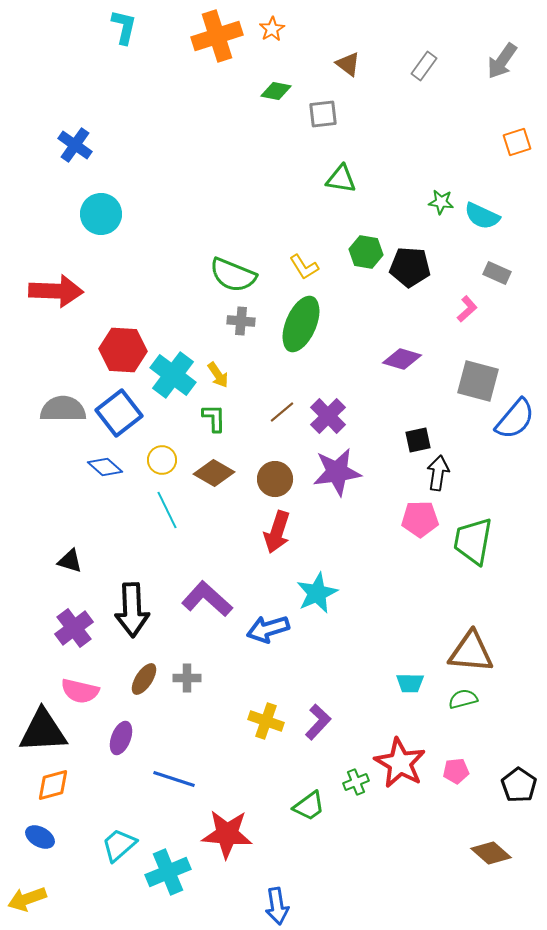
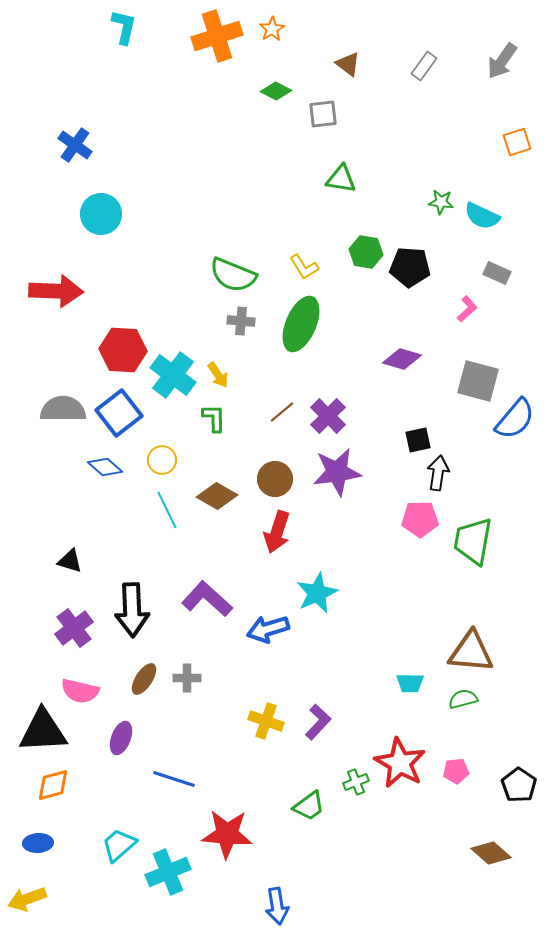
green diamond at (276, 91): rotated 16 degrees clockwise
brown diamond at (214, 473): moved 3 px right, 23 px down
blue ellipse at (40, 837): moved 2 px left, 6 px down; rotated 32 degrees counterclockwise
